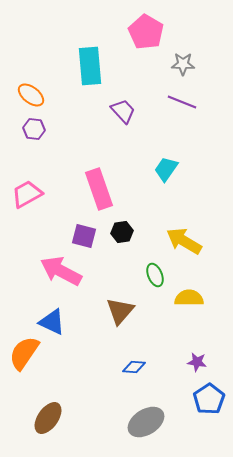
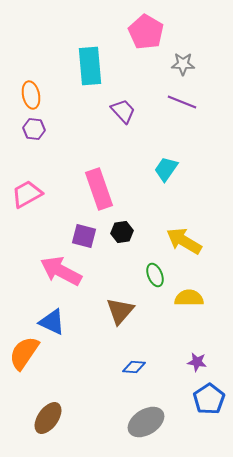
orange ellipse: rotated 40 degrees clockwise
